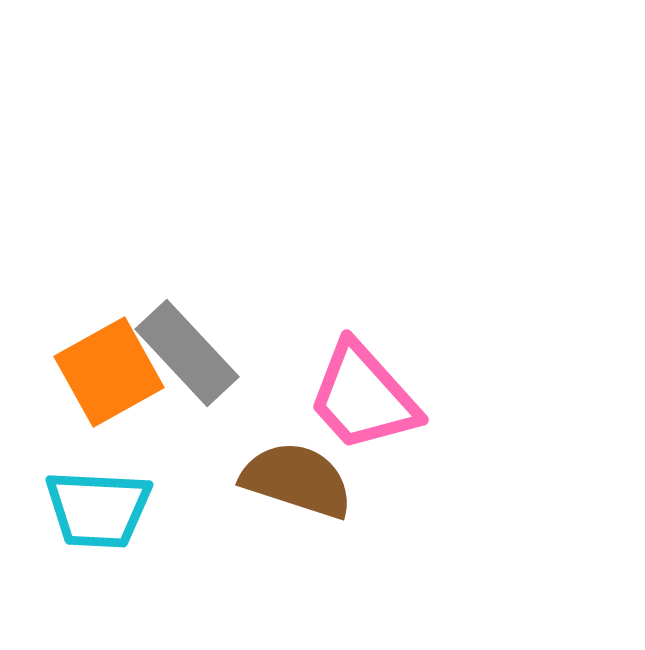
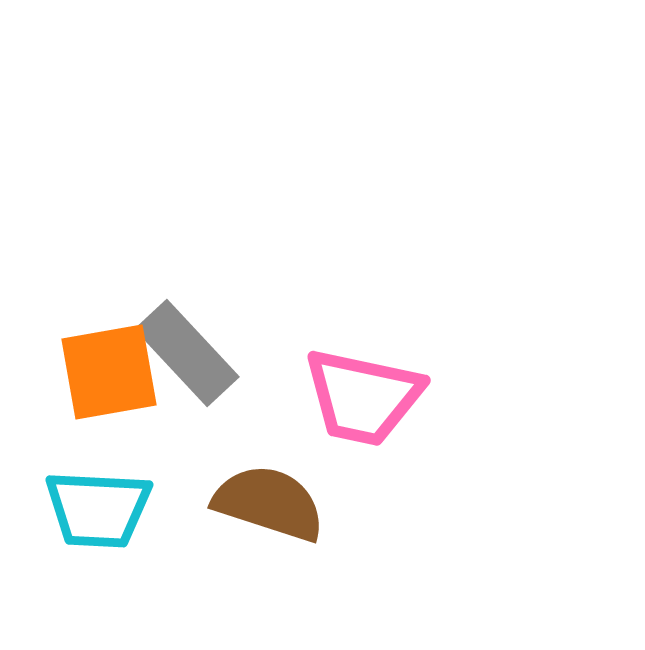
orange square: rotated 19 degrees clockwise
pink trapezoid: rotated 36 degrees counterclockwise
brown semicircle: moved 28 px left, 23 px down
